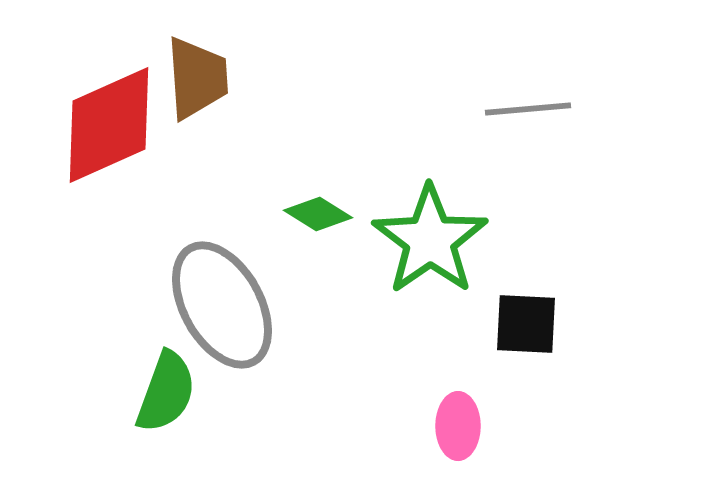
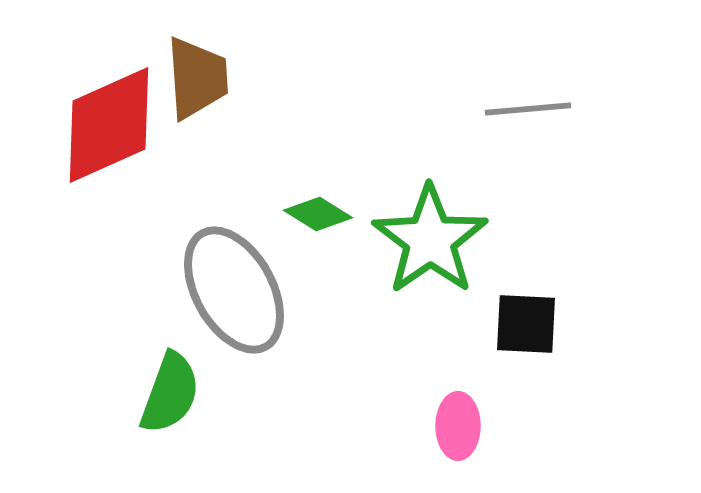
gray ellipse: moved 12 px right, 15 px up
green semicircle: moved 4 px right, 1 px down
